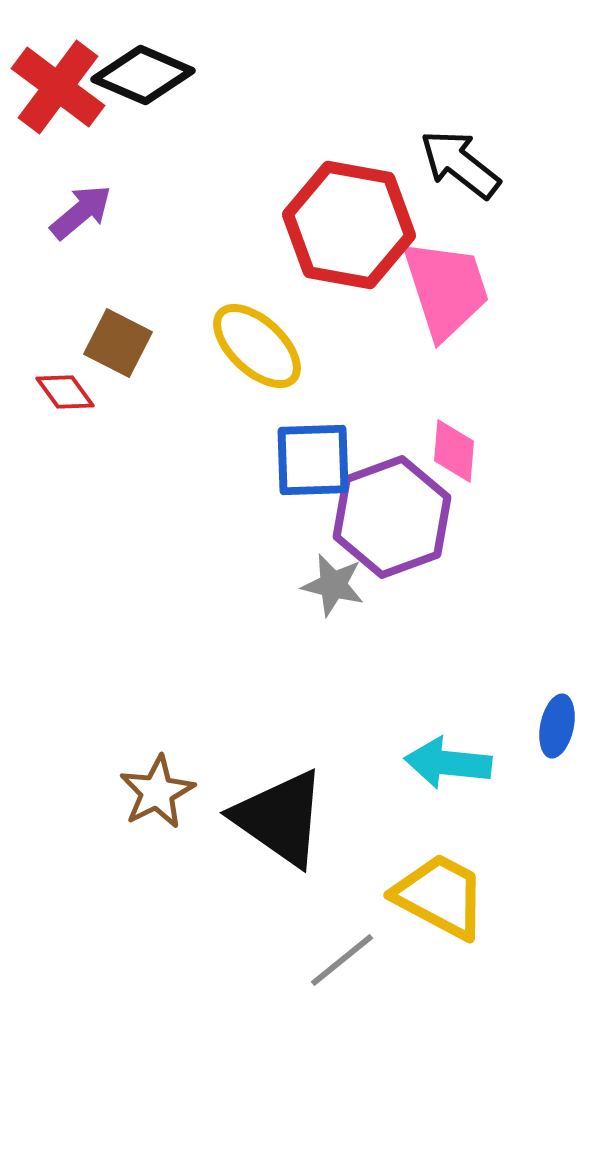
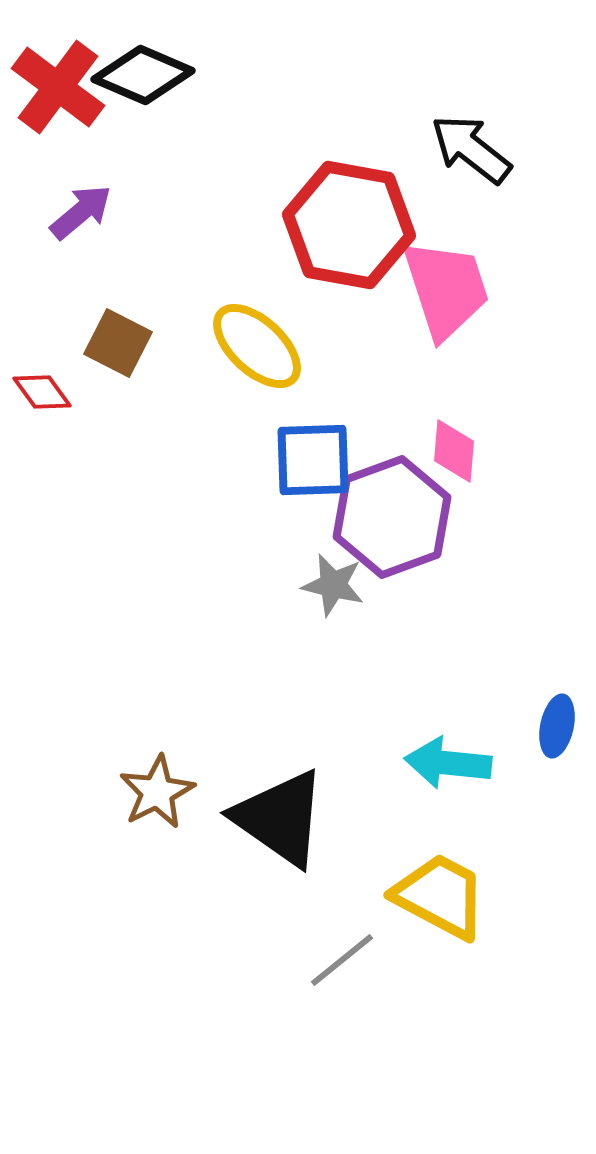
black arrow: moved 11 px right, 15 px up
red diamond: moved 23 px left
